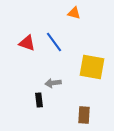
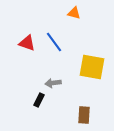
black rectangle: rotated 32 degrees clockwise
